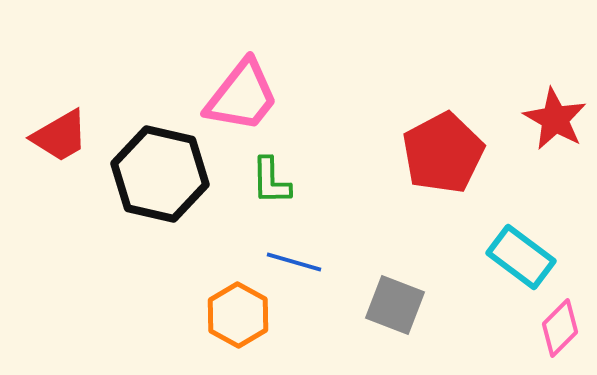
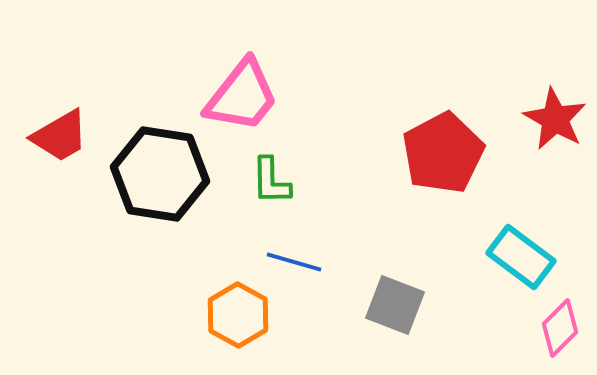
black hexagon: rotated 4 degrees counterclockwise
